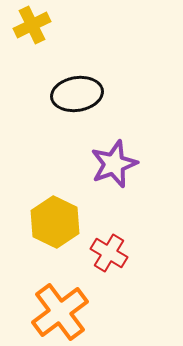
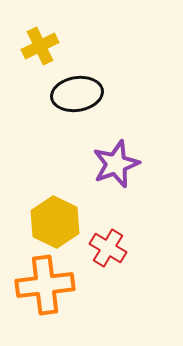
yellow cross: moved 8 px right, 21 px down
purple star: moved 2 px right
red cross: moved 1 px left, 5 px up
orange cross: moved 15 px left, 27 px up; rotated 30 degrees clockwise
